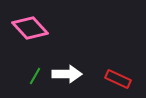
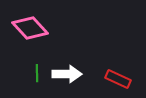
green line: moved 2 px right, 3 px up; rotated 30 degrees counterclockwise
